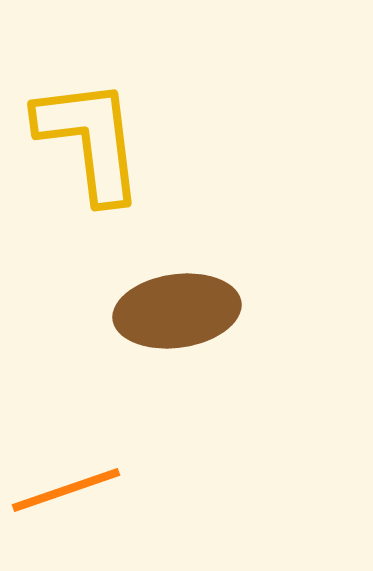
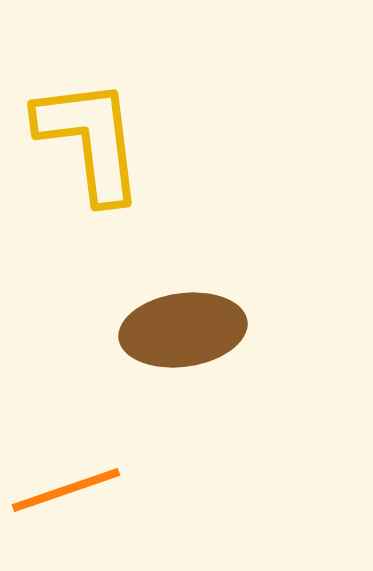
brown ellipse: moved 6 px right, 19 px down
